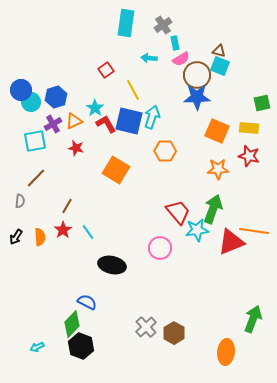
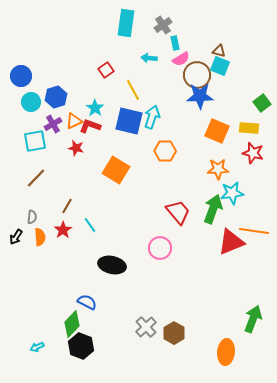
blue circle at (21, 90): moved 14 px up
blue star at (197, 97): moved 3 px right, 1 px up
green square at (262, 103): rotated 24 degrees counterclockwise
red L-shape at (106, 124): moved 16 px left, 2 px down; rotated 40 degrees counterclockwise
red star at (249, 156): moved 4 px right, 3 px up
gray semicircle at (20, 201): moved 12 px right, 16 px down
cyan star at (197, 230): moved 35 px right, 37 px up
cyan line at (88, 232): moved 2 px right, 7 px up
